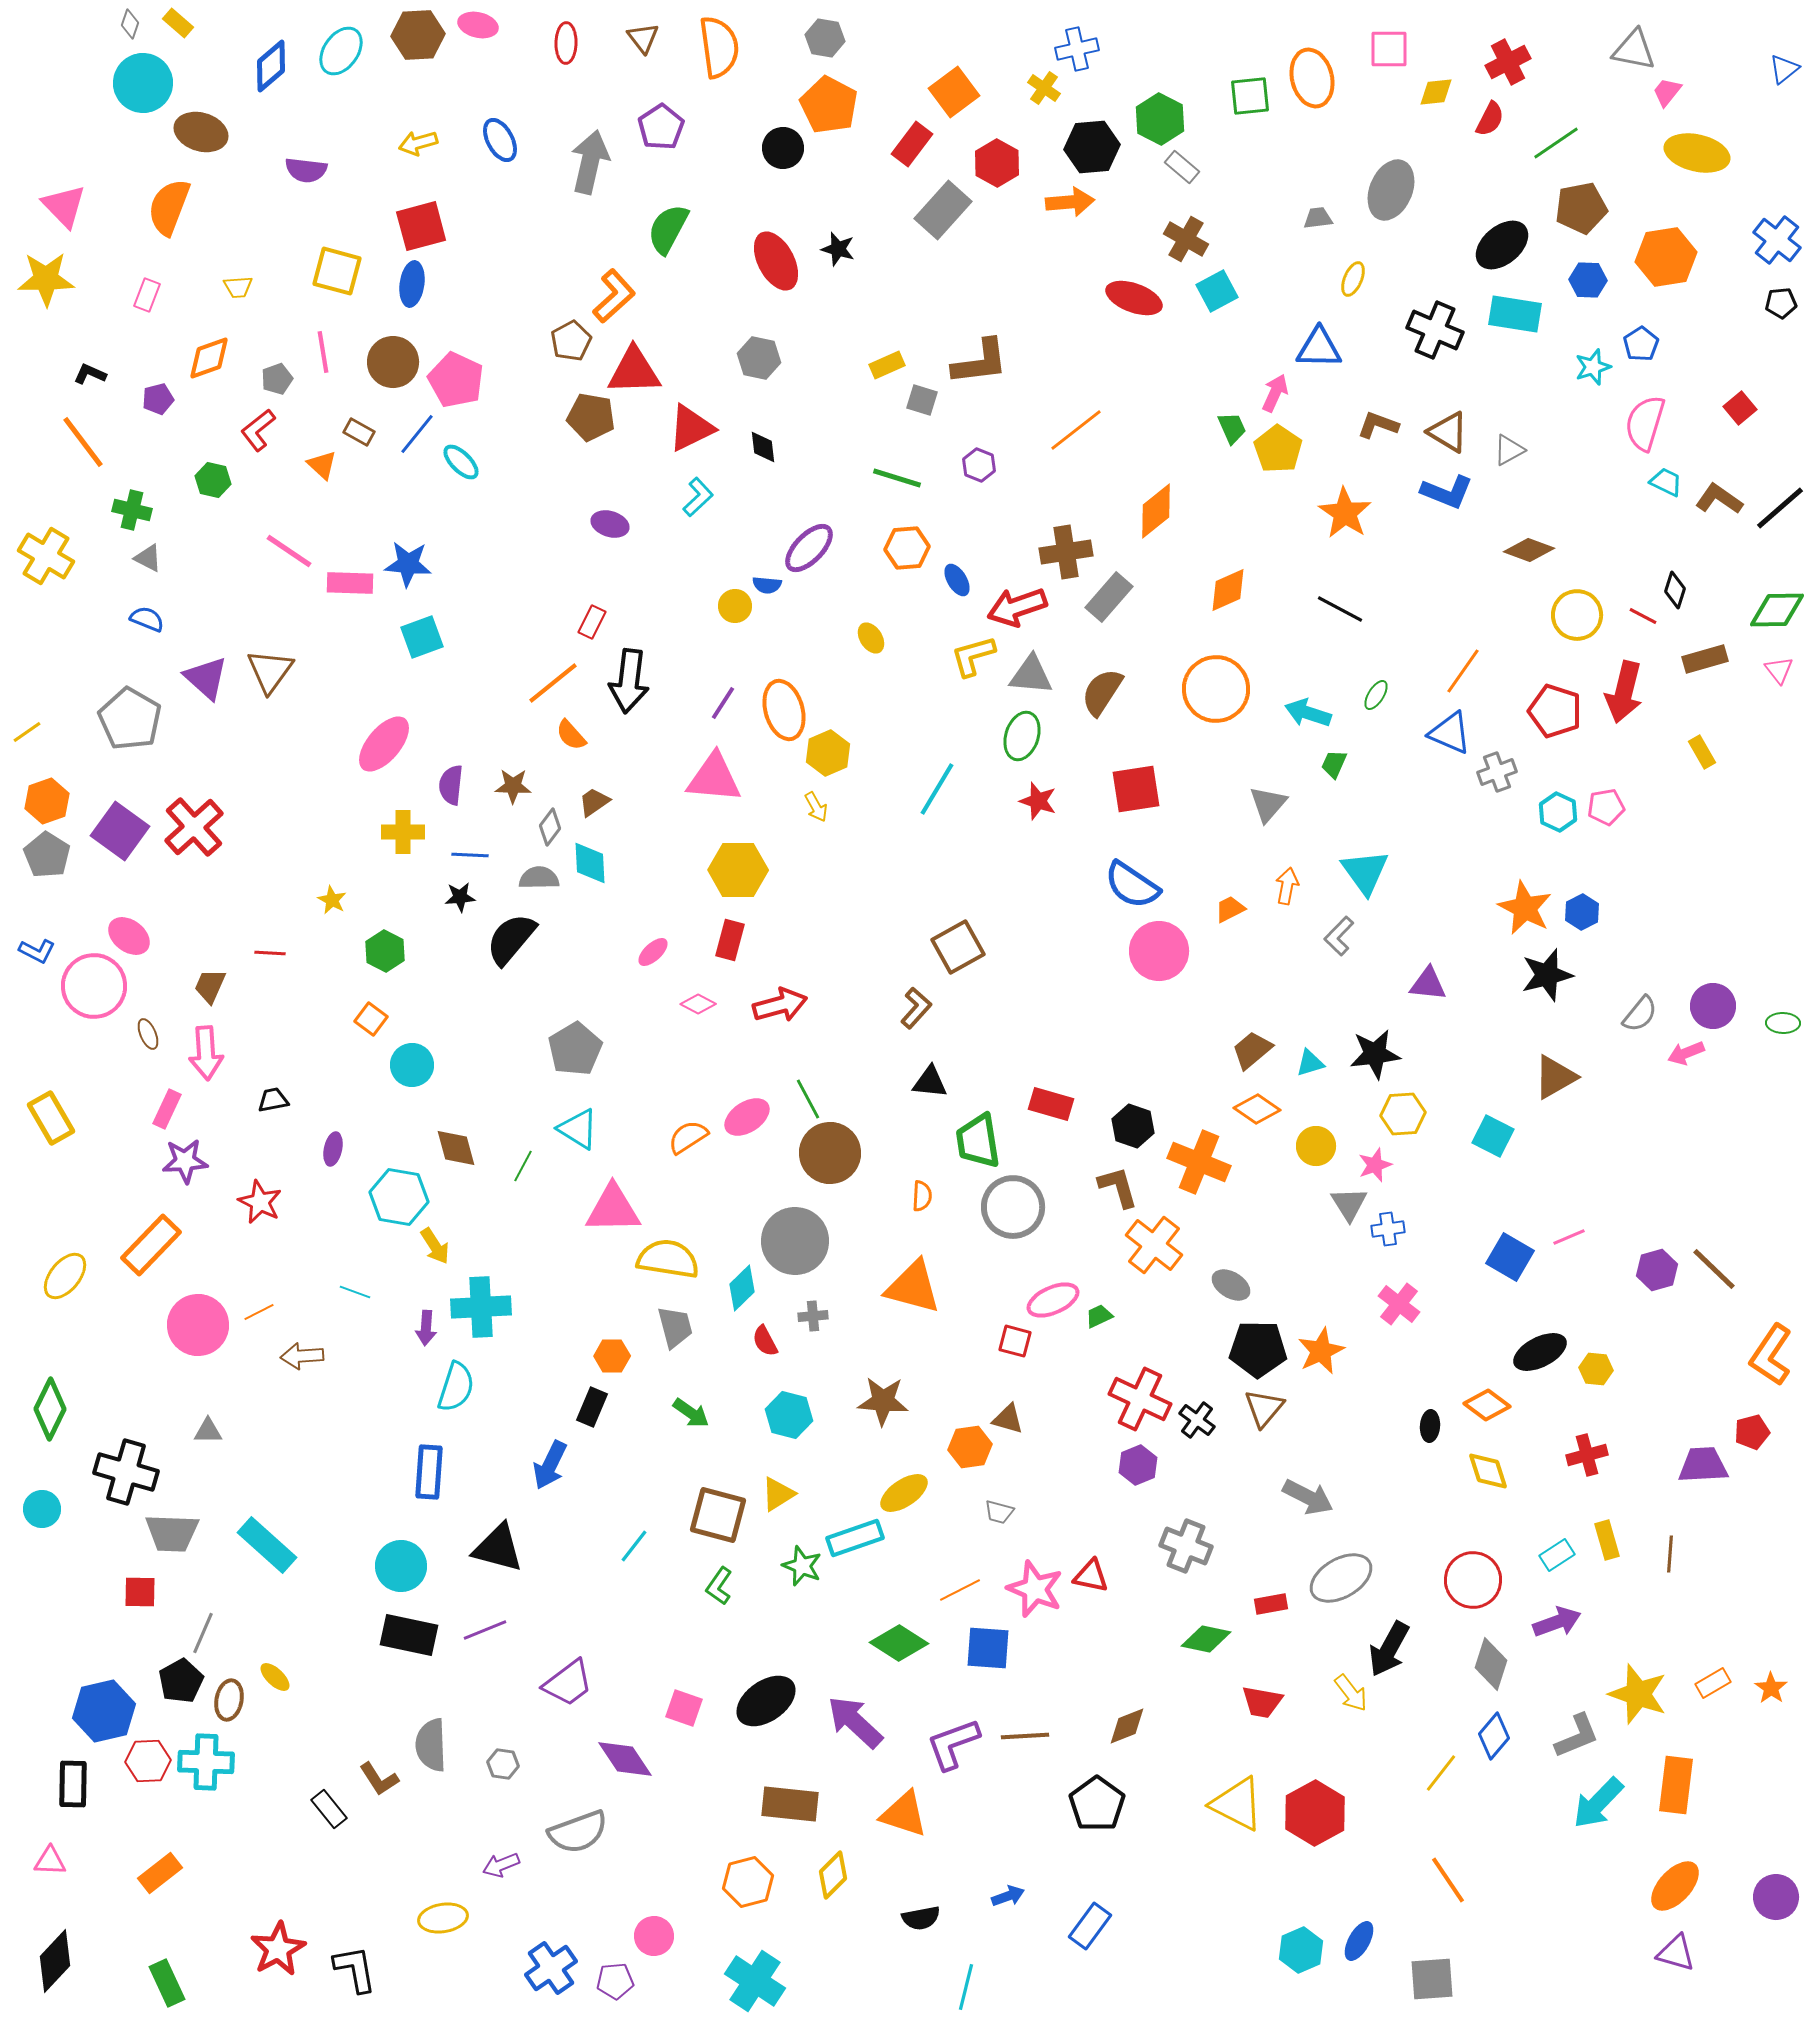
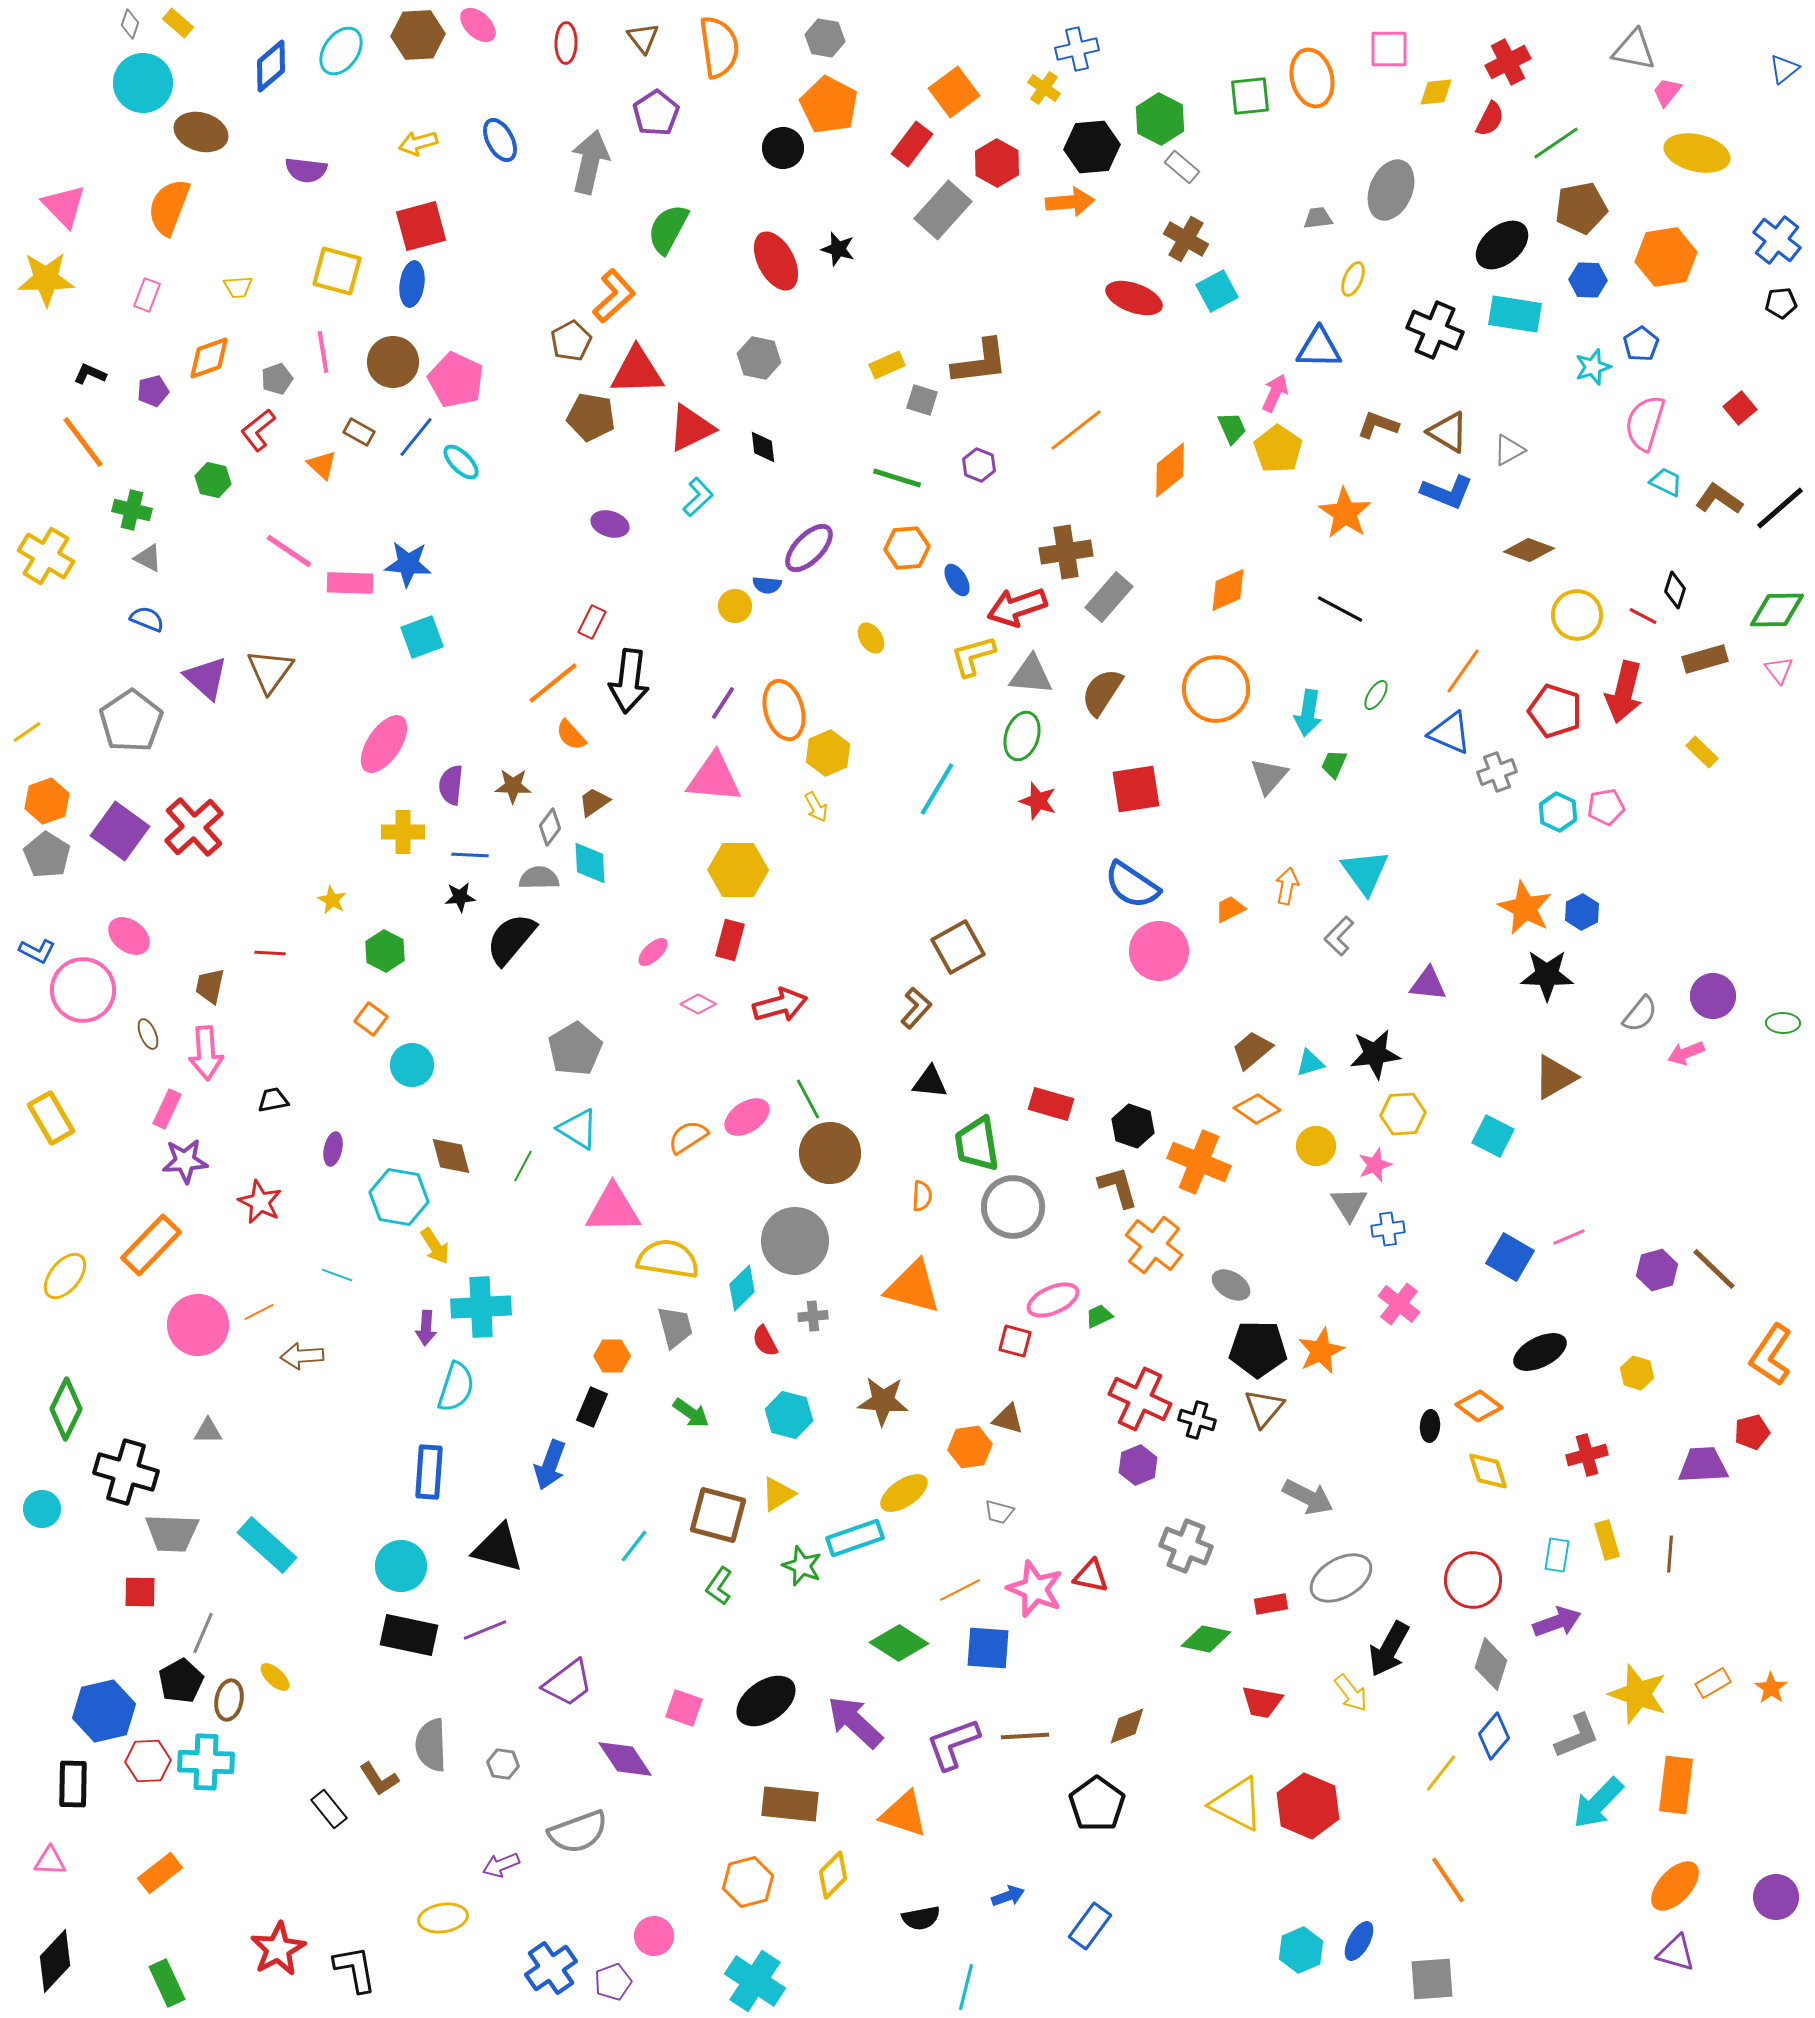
pink ellipse at (478, 25): rotated 30 degrees clockwise
purple pentagon at (661, 127): moved 5 px left, 14 px up
red triangle at (634, 371): moved 3 px right
purple pentagon at (158, 399): moved 5 px left, 8 px up
blue line at (417, 434): moved 1 px left, 3 px down
orange diamond at (1156, 511): moved 14 px right, 41 px up
cyan arrow at (1308, 713): rotated 99 degrees counterclockwise
gray pentagon at (130, 719): moved 1 px right, 2 px down; rotated 8 degrees clockwise
pink ellipse at (384, 744): rotated 6 degrees counterclockwise
yellow rectangle at (1702, 752): rotated 16 degrees counterclockwise
gray triangle at (1268, 804): moved 1 px right, 28 px up
black star at (1547, 975): rotated 16 degrees clockwise
pink circle at (94, 986): moved 11 px left, 4 px down
brown trapezoid at (210, 986): rotated 12 degrees counterclockwise
purple circle at (1713, 1006): moved 10 px up
green trapezoid at (978, 1141): moved 1 px left, 3 px down
brown diamond at (456, 1148): moved 5 px left, 8 px down
cyan line at (355, 1292): moved 18 px left, 17 px up
yellow hexagon at (1596, 1369): moved 41 px right, 4 px down; rotated 12 degrees clockwise
orange diamond at (1487, 1405): moved 8 px left, 1 px down
green diamond at (50, 1409): moved 16 px right
black cross at (1197, 1420): rotated 21 degrees counterclockwise
blue arrow at (550, 1465): rotated 6 degrees counterclockwise
cyan rectangle at (1557, 1555): rotated 48 degrees counterclockwise
red hexagon at (1315, 1813): moved 7 px left, 7 px up; rotated 8 degrees counterclockwise
purple pentagon at (615, 1981): moved 2 px left, 1 px down; rotated 15 degrees counterclockwise
